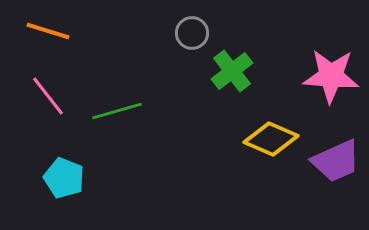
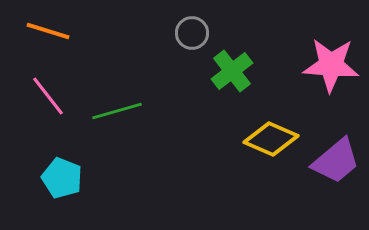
pink star: moved 11 px up
purple trapezoid: rotated 16 degrees counterclockwise
cyan pentagon: moved 2 px left
